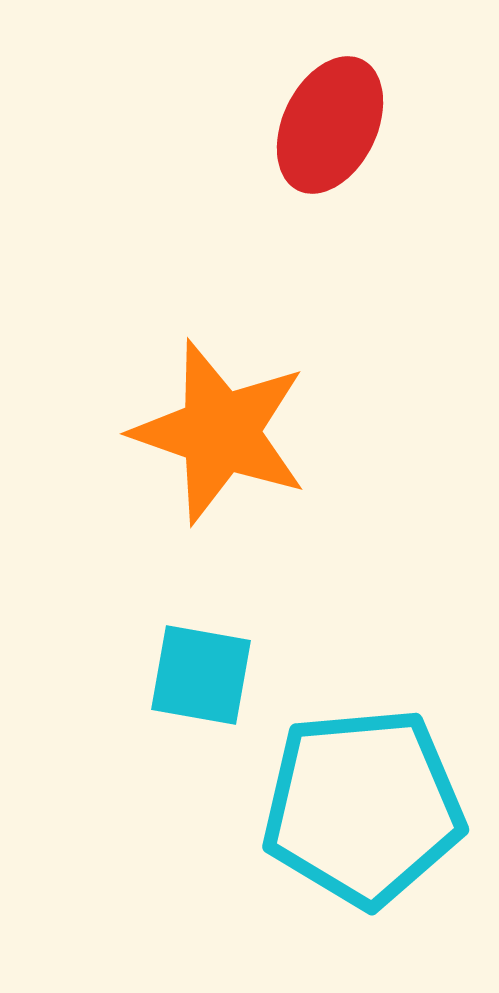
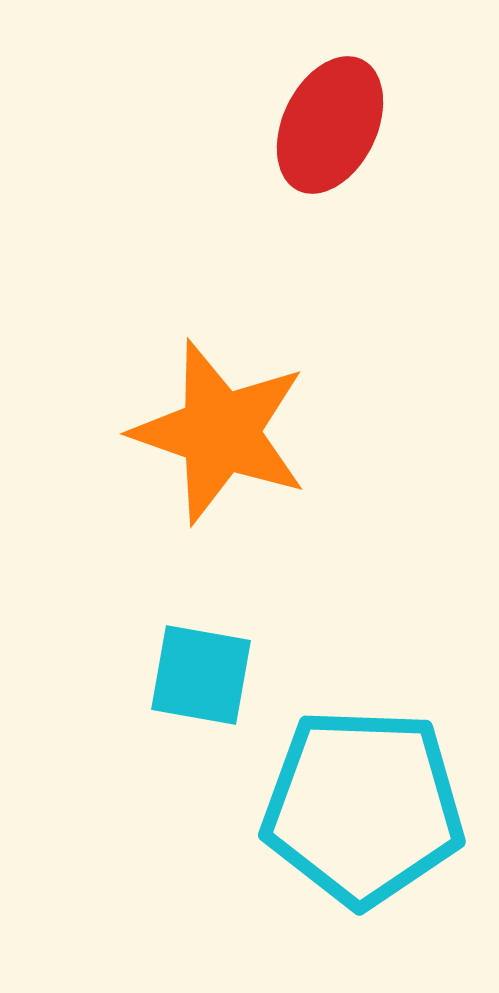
cyan pentagon: rotated 7 degrees clockwise
